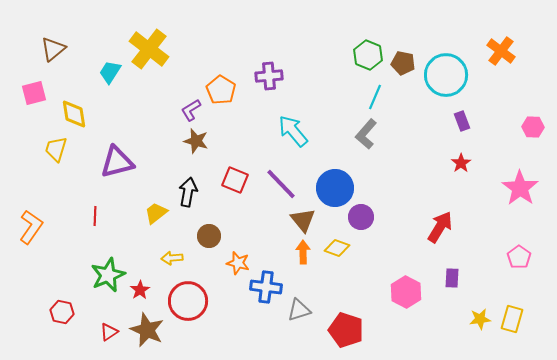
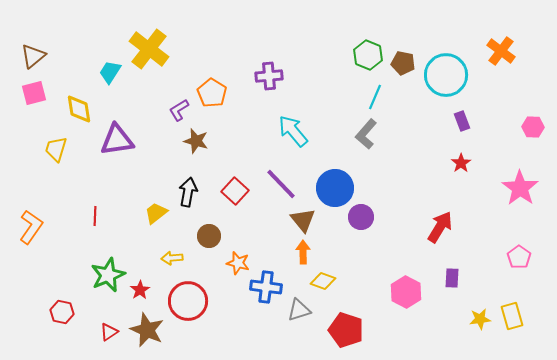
brown triangle at (53, 49): moved 20 px left, 7 px down
orange pentagon at (221, 90): moved 9 px left, 3 px down
purple L-shape at (191, 110): moved 12 px left
yellow diamond at (74, 114): moved 5 px right, 5 px up
purple triangle at (117, 162): moved 22 px up; rotated 6 degrees clockwise
red square at (235, 180): moved 11 px down; rotated 20 degrees clockwise
yellow diamond at (337, 248): moved 14 px left, 33 px down
yellow rectangle at (512, 319): moved 3 px up; rotated 32 degrees counterclockwise
